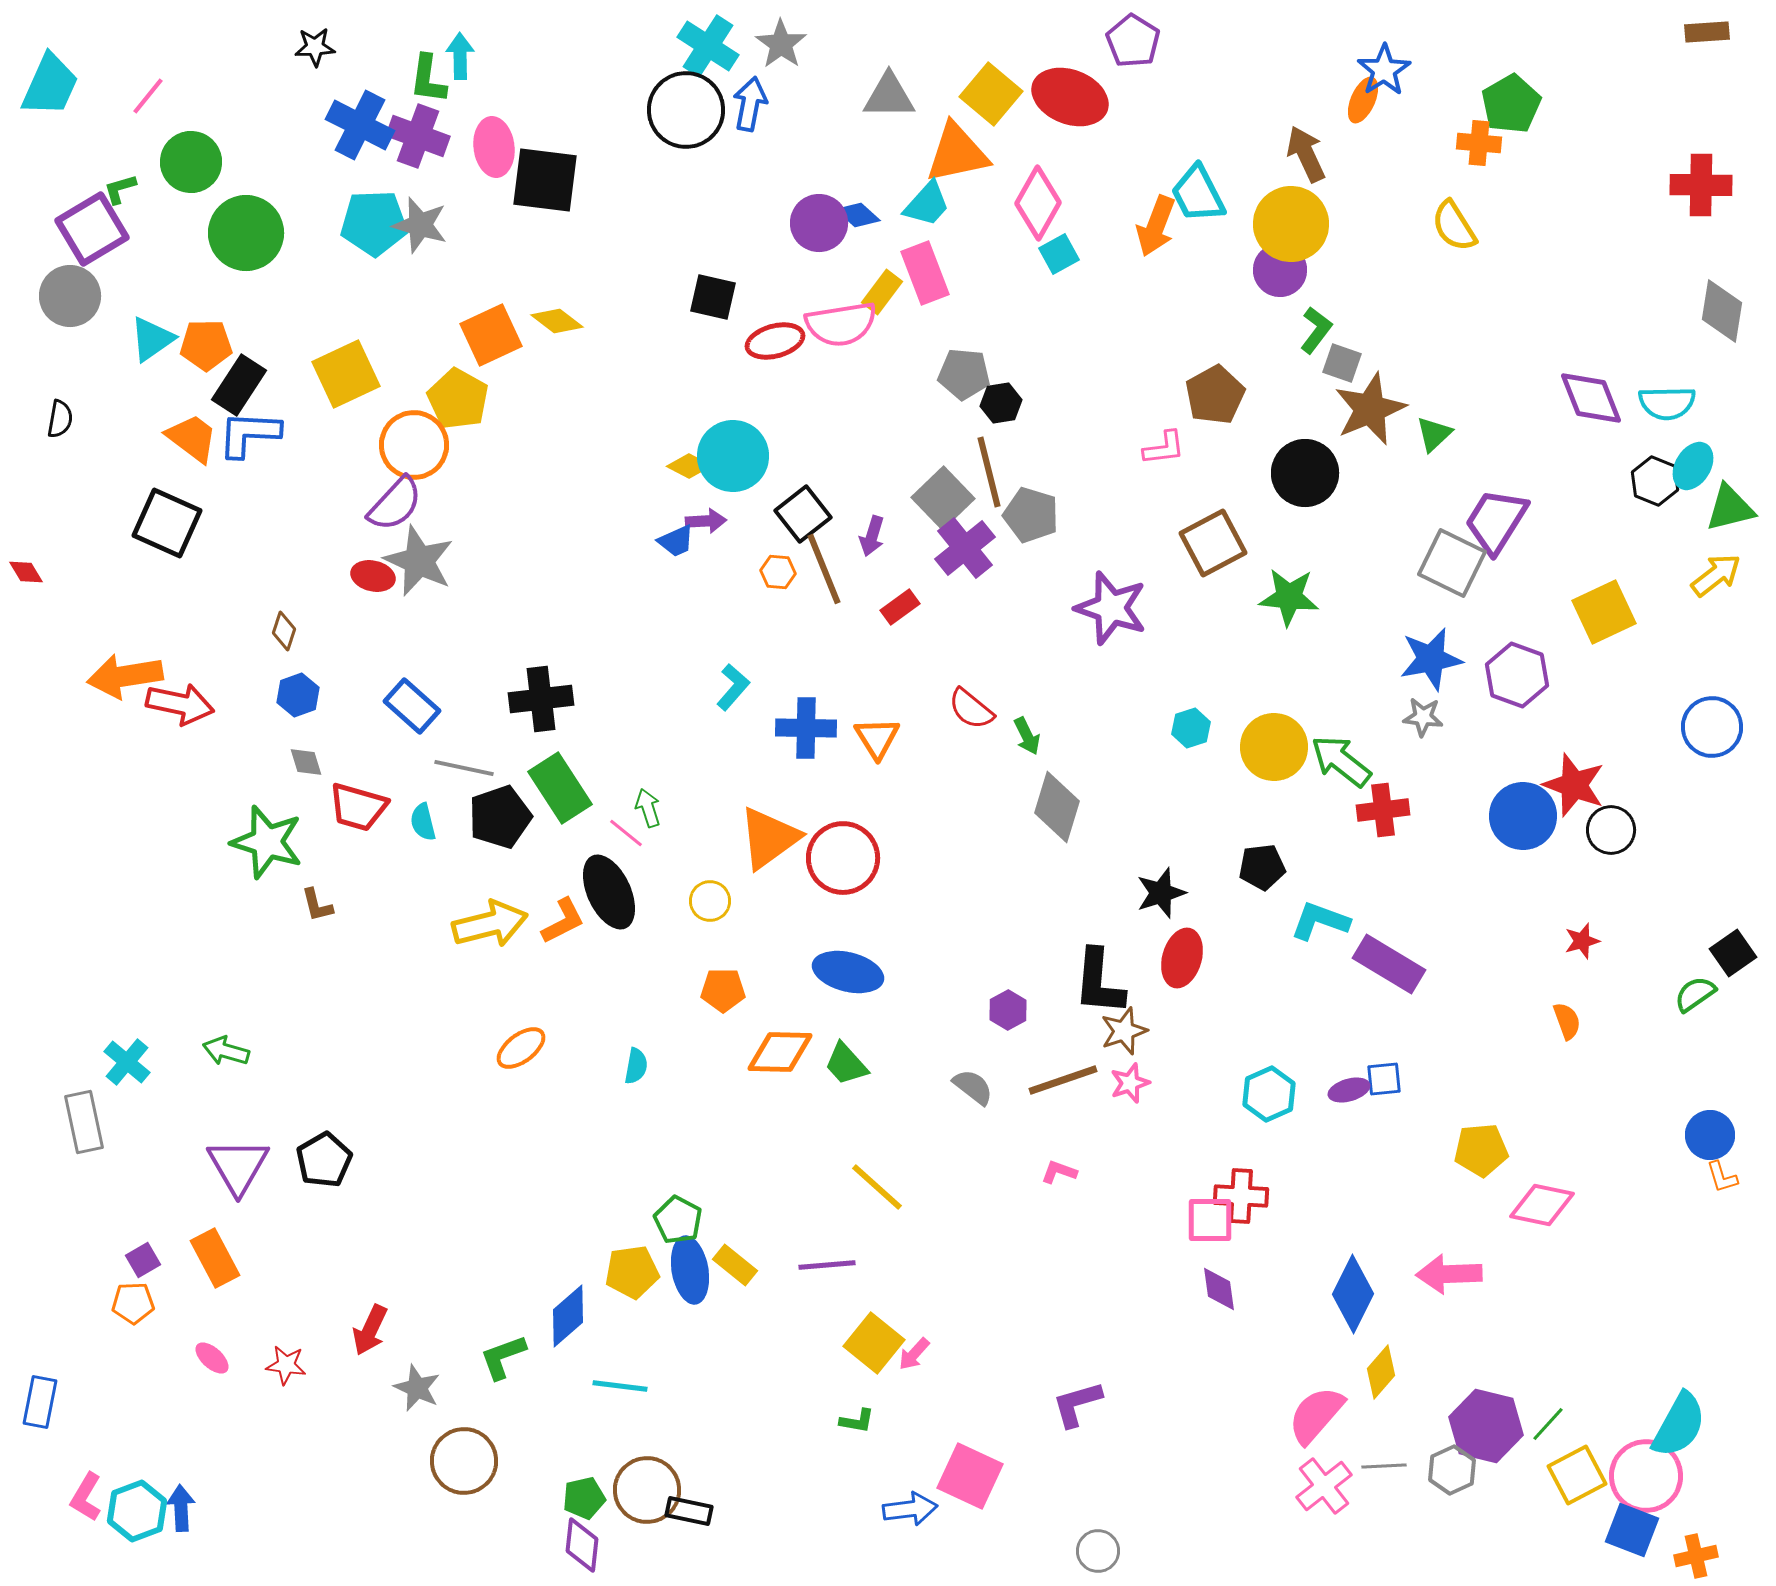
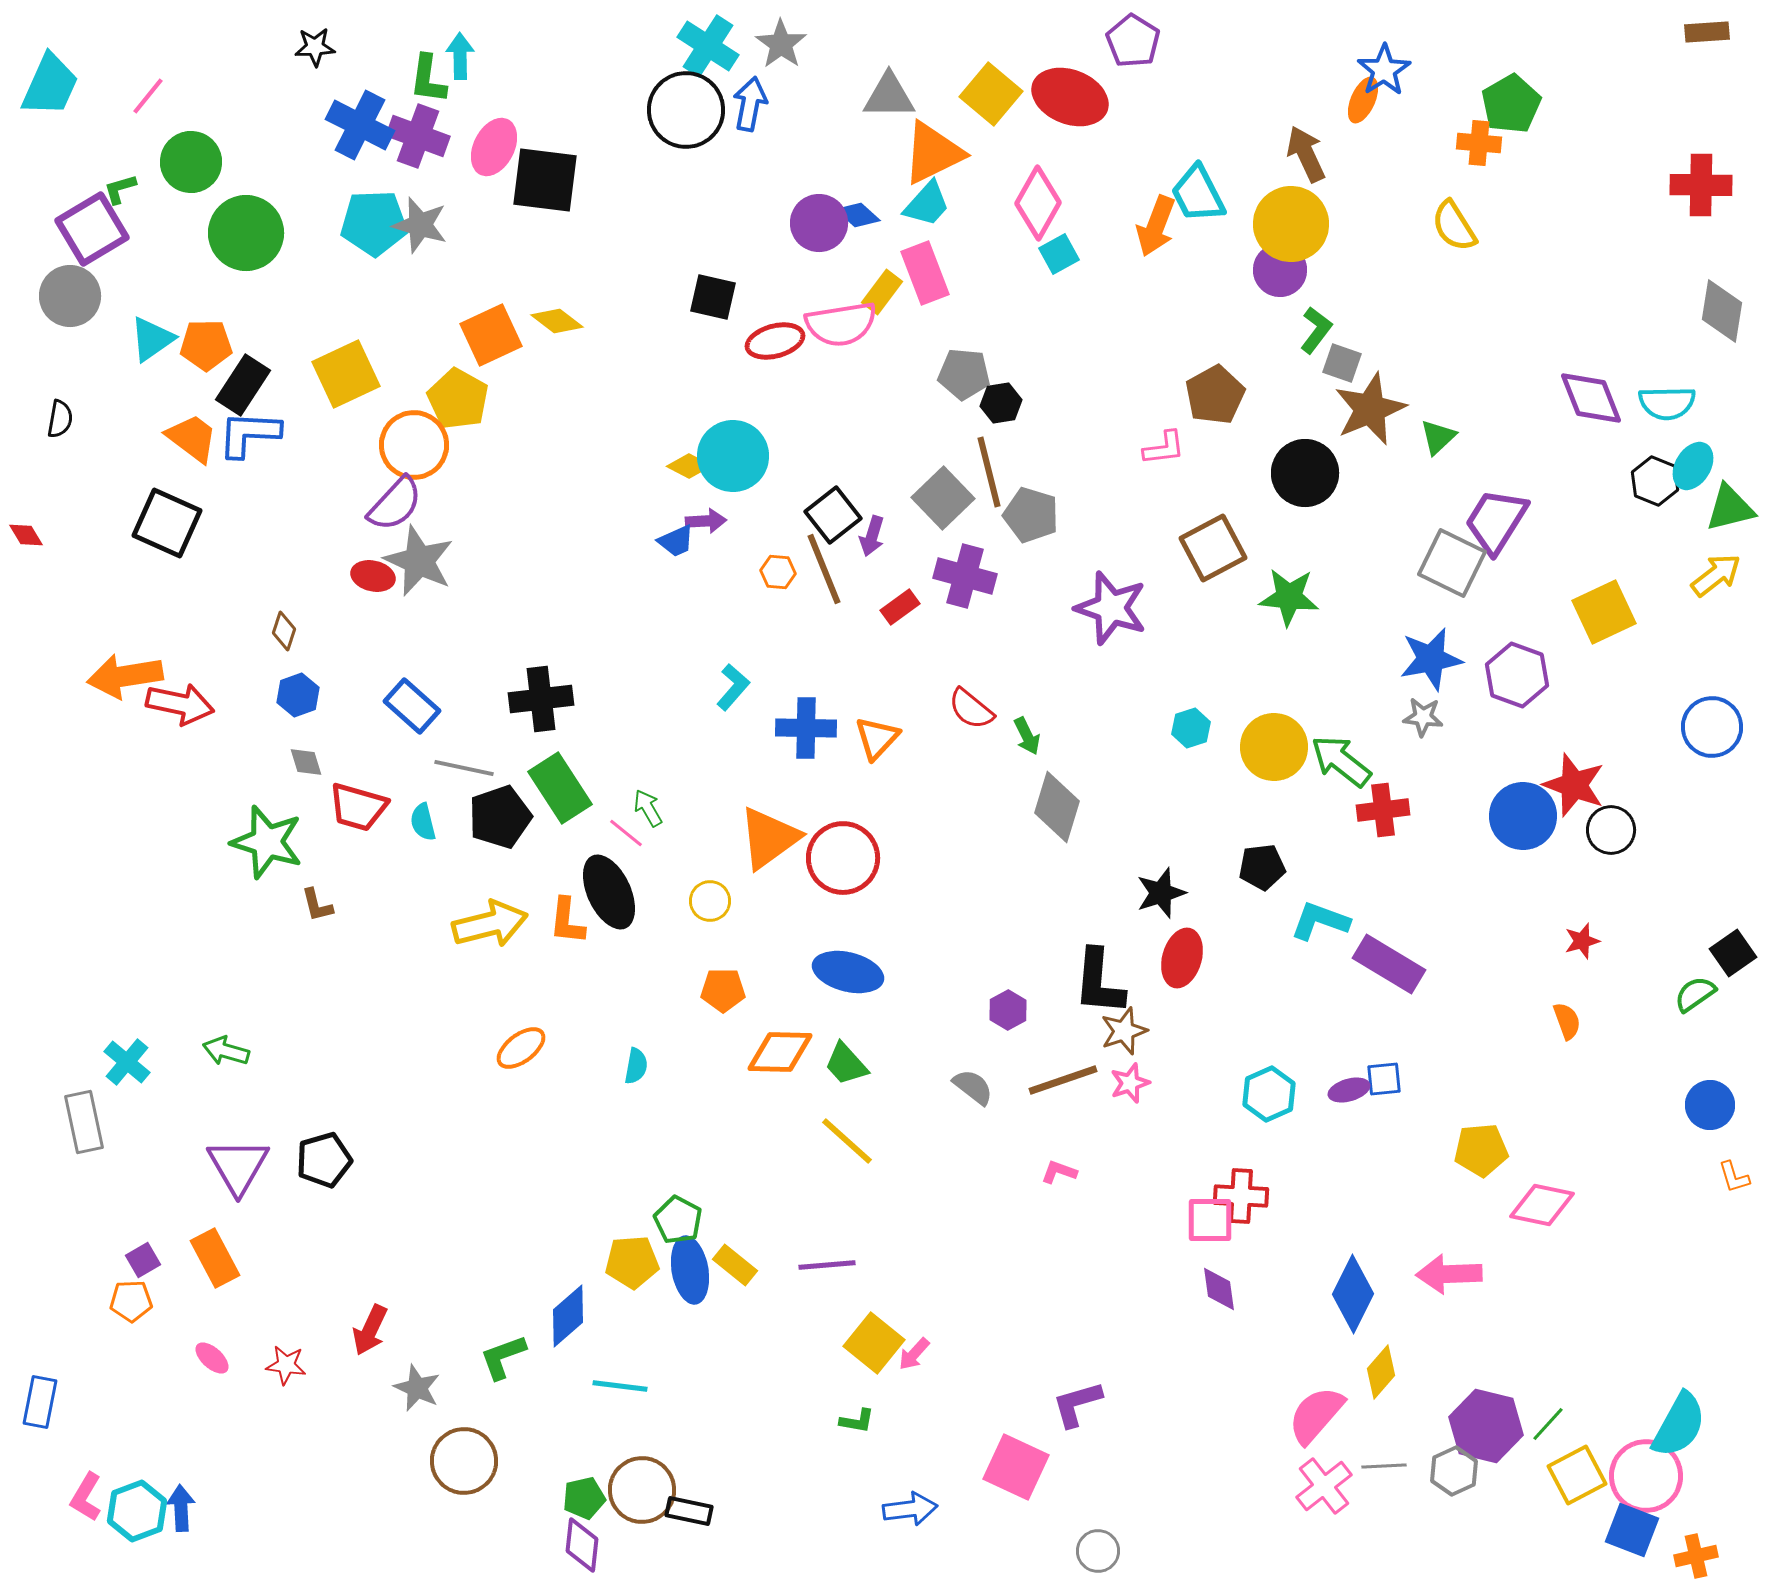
pink ellipse at (494, 147): rotated 34 degrees clockwise
orange triangle at (957, 153): moved 24 px left; rotated 14 degrees counterclockwise
black rectangle at (239, 385): moved 4 px right
green triangle at (1434, 434): moved 4 px right, 3 px down
black square at (803, 514): moved 30 px right, 1 px down
brown square at (1213, 543): moved 5 px down
purple cross at (965, 548): moved 28 px down; rotated 36 degrees counterclockwise
red diamond at (26, 572): moved 37 px up
orange triangle at (877, 738): rotated 15 degrees clockwise
green arrow at (648, 808): rotated 12 degrees counterclockwise
orange L-shape at (563, 921): moved 4 px right; rotated 123 degrees clockwise
blue circle at (1710, 1135): moved 30 px up
black pentagon at (324, 1160): rotated 14 degrees clockwise
orange L-shape at (1722, 1177): moved 12 px right
yellow line at (877, 1187): moved 30 px left, 46 px up
yellow pentagon at (632, 1272): moved 10 px up; rotated 4 degrees clockwise
orange pentagon at (133, 1303): moved 2 px left, 2 px up
gray hexagon at (1452, 1470): moved 2 px right, 1 px down
pink square at (970, 1476): moved 46 px right, 9 px up
brown circle at (647, 1490): moved 5 px left
